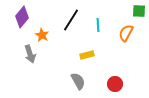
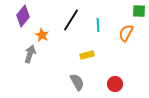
purple diamond: moved 1 px right, 1 px up
gray arrow: rotated 144 degrees counterclockwise
gray semicircle: moved 1 px left, 1 px down
